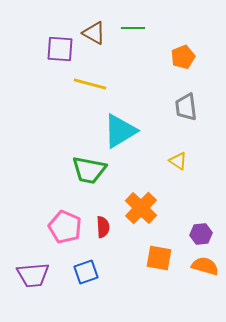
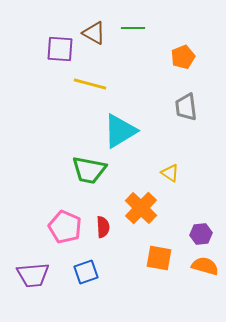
yellow triangle: moved 8 px left, 12 px down
